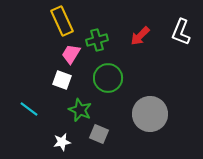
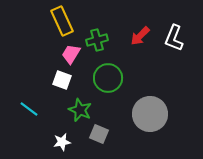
white L-shape: moved 7 px left, 6 px down
